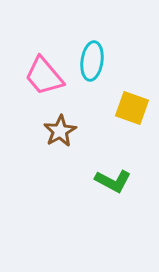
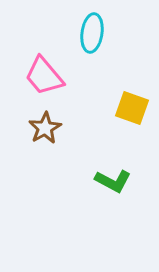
cyan ellipse: moved 28 px up
brown star: moved 15 px left, 3 px up
